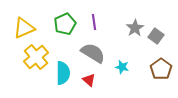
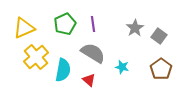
purple line: moved 1 px left, 2 px down
gray square: moved 3 px right
cyan semicircle: moved 3 px up; rotated 10 degrees clockwise
